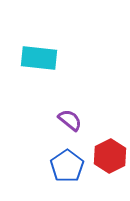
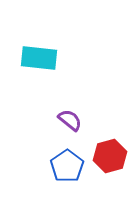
red hexagon: rotated 12 degrees clockwise
